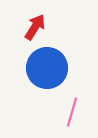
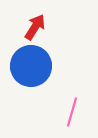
blue circle: moved 16 px left, 2 px up
